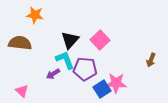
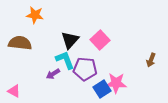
pink triangle: moved 8 px left; rotated 16 degrees counterclockwise
